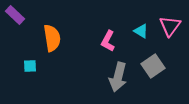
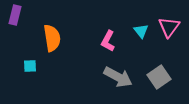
purple rectangle: rotated 60 degrees clockwise
pink triangle: moved 1 px left, 1 px down
cyan triangle: rotated 21 degrees clockwise
gray square: moved 6 px right, 11 px down
gray arrow: rotated 76 degrees counterclockwise
